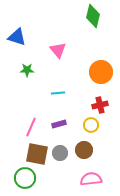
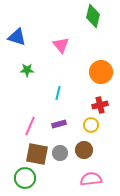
pink triangle: moved 3 px right, 5 px up
cyan line: rotated 72 degrees counterclockwise
pink line: moved 1 px left, 1 px up
